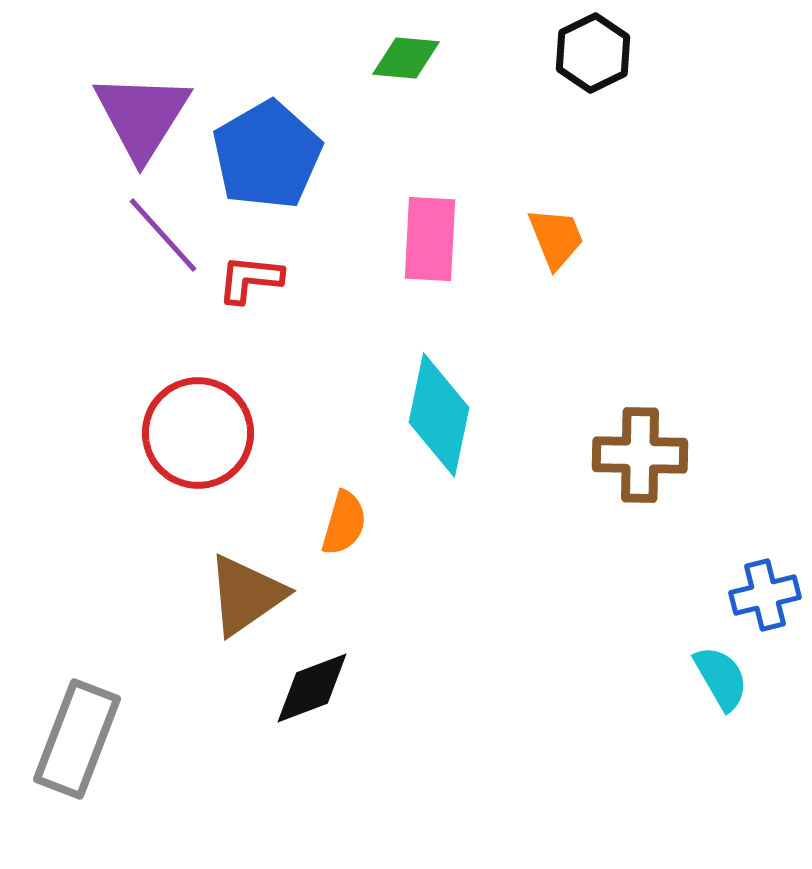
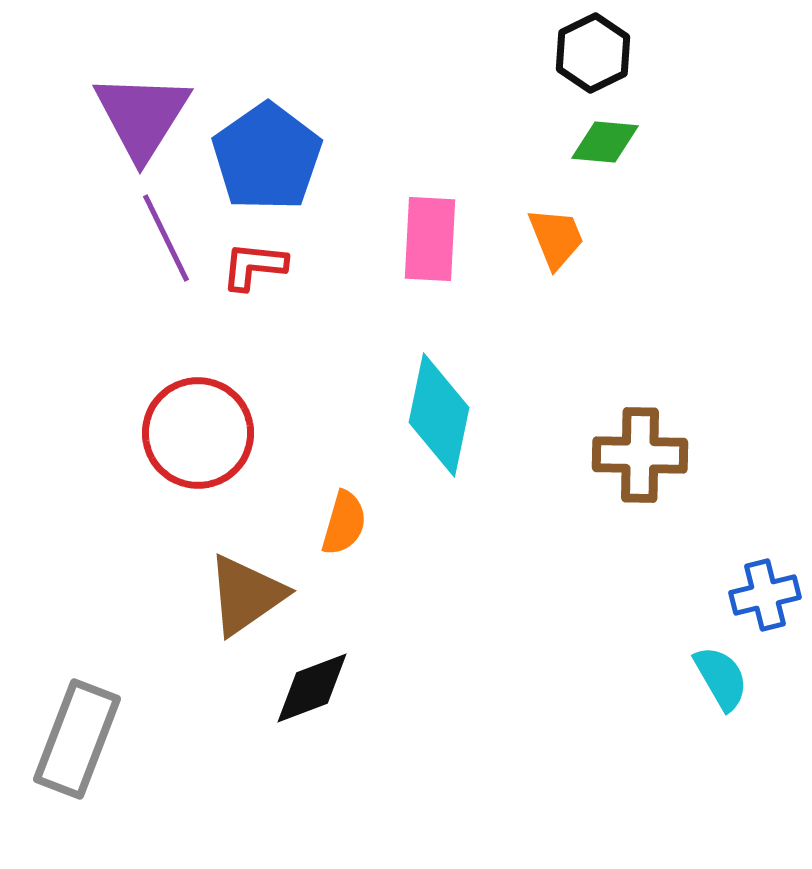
green diamond: moved 199 px right, 84 px down
blue pentagon: moved 2 px down; rotated 5 degrees counterclockwise
purple line: moved 3 px right, 3 px down; rotated 16 degrees clockwise
red L-shape: moved 4 px right, 13 px up
